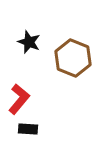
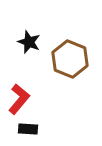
brown hexagon: moved 3 px left, 1 px down
